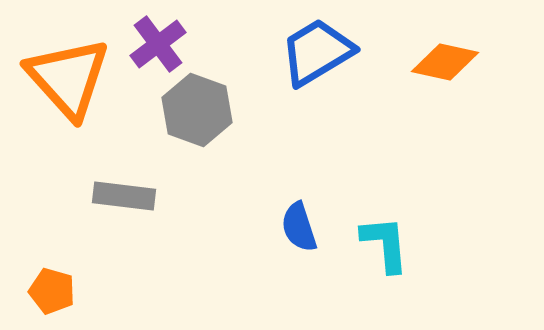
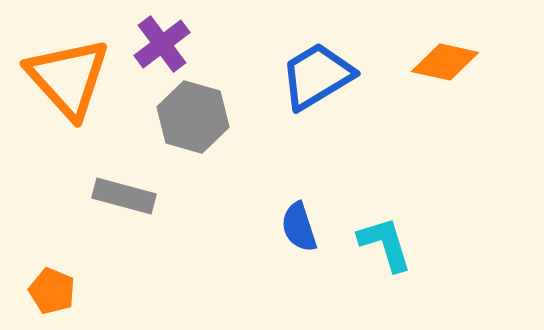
purple cross: moved 4 px right
blue trapezoid: moved 24 px down
gray hexagon: moved 4 px left, 7 px down; rotated 4 degrees counterclockwise
gray rectangle: rotated 8 degrees clockwise
cyan L-shape: rotated 12 degrees counterclockwise
orange pentagon: rotated 6 degrees clockwise
